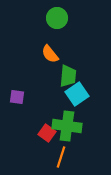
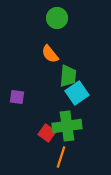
cyan square: moved 1 px up
green cross: rotated 16 degrees counterclockwise
